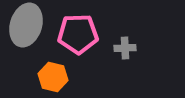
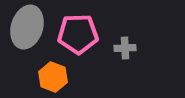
gray ellipse: moved 1 px right, 2 px down
orange hexagon: rotated 8 degrees clockwise
